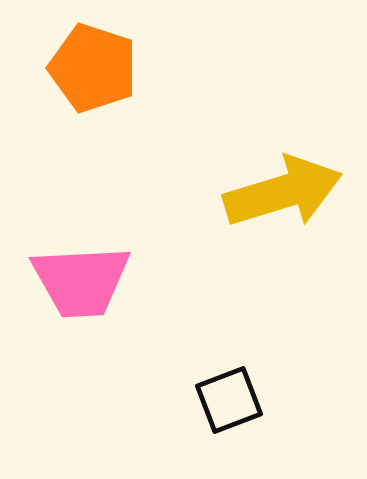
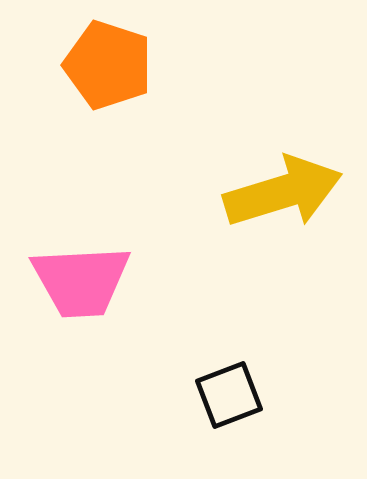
orange pentagon: moved 15 px right, 3 px up
black square: moved 5 px up
